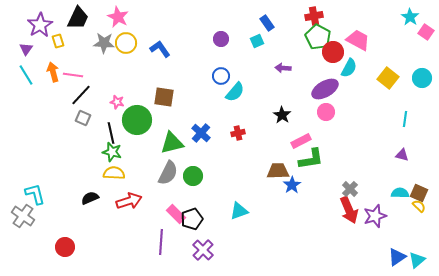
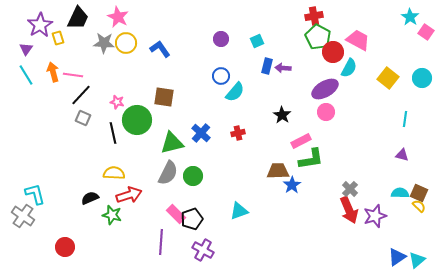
blue rectangle at (267, 23): moved 43 px down; rotated 49 degrees clockwise
yellow rectangle at (58, 41): moved 3 px up
black line at (111, 133): moved 2 px right
green star at (112, 152): moved 63 px down
red arrow at (129, 201): moved 6 px up
purple cross at (203, 250): rotated 15 degrees counterclockwise
